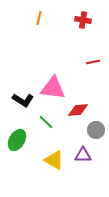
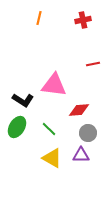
red cross: rotated 21 degrees counterclockwise
red line: moved 2 px down
pink triangle: moved 1 px right, 3 px up
red diamond: moved 1 px right
green line: moved 3 px right, 7 px down
gray circle: moved 8 px left, 3 px down
green ellipse: moved 13 px up
purple triangle: moved 2 px left
yellow triangle: moved 2 px left, 2 px up
